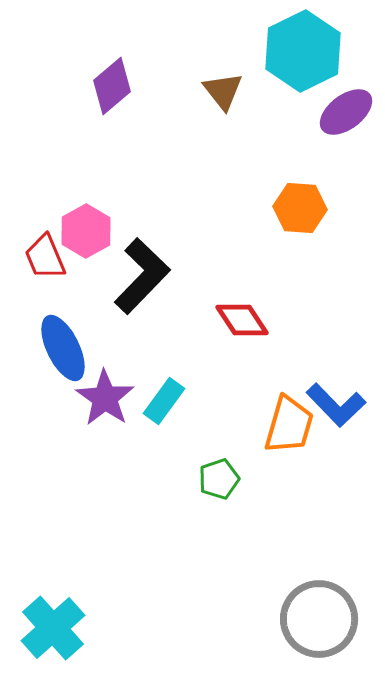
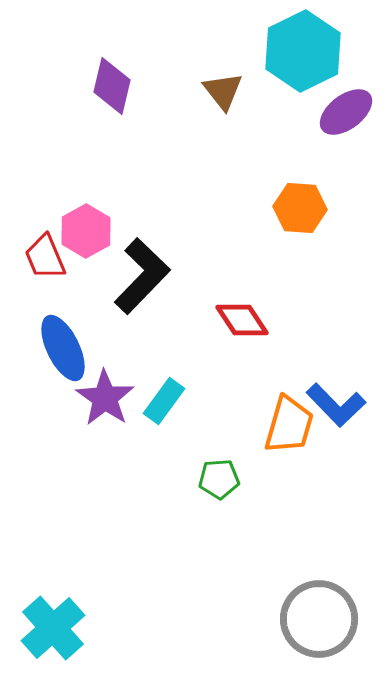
purple diamond: rotated 36 degrees counterclockwise
green pentagon: rotated 15 degrees clockwise
